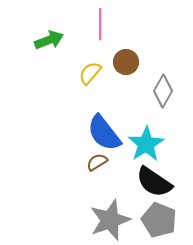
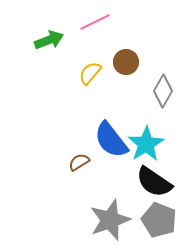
pink line: moved 5 px left, 2 px up; rotated 64 degrees clockwise
blue semicircle: moved 7 px right, 7 px down
brown semicircle: moved 18 px left
